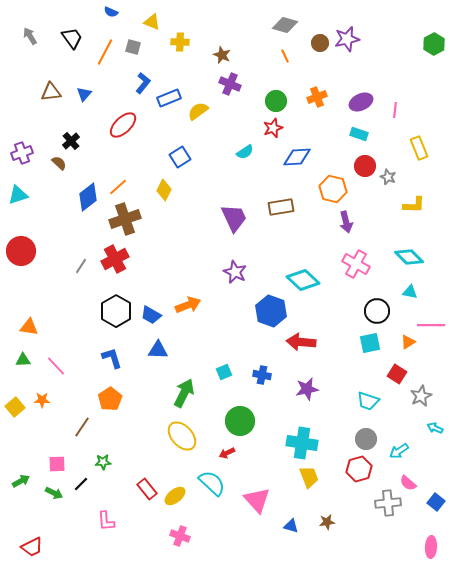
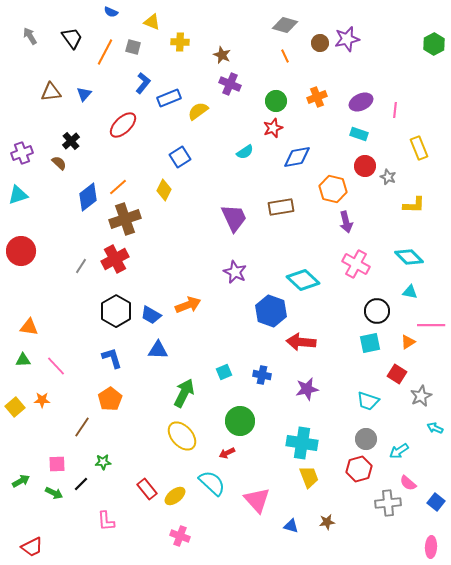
blue diamond at (297, 157): rotated 8 degrees counterclockwise
